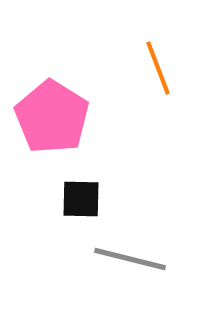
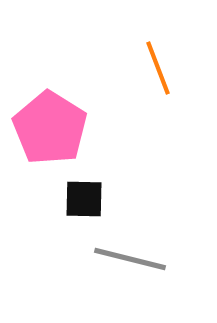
pink pentagon: moved 2 px left, 11 px down
black square: moved 3 px right
